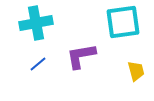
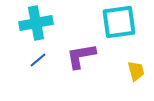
cyan square: moved 4 px left
blue line: moved 4 px up
